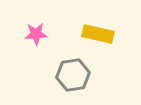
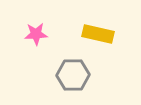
gray hexagon: rotated 8 degrees clockwise
